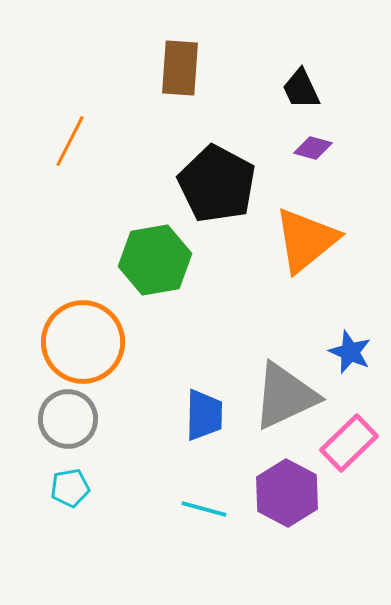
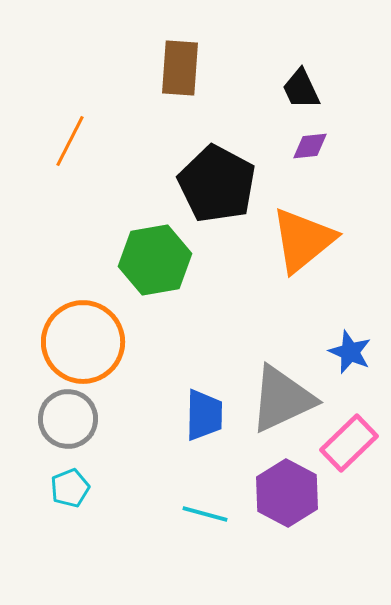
purple diamond: moved 3 px left, 2 px up; rotated 21 degrees counterclockwise
orange triangle: moved 3 px left
gray triangle: moved 3 px left, 3 px down
cyan pentagon: rotated 12 degrees counterclockwise
cyan line: moved 1 px right, 5 px down
